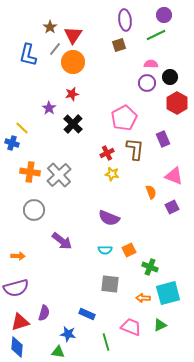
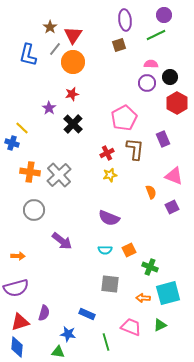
yellow star at (112, 174): moved 2 px left, 1 px down; rotated 24 degrees counterclockwise
